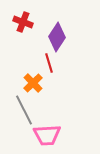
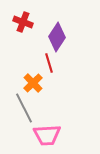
gray line: moved 2 px up
